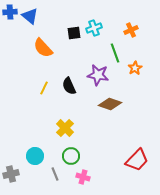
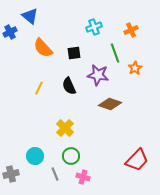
blue cross: moved 20 px down; rotated 24 degrees counterclockwise
cyan cross: moved 1 px up
black square: moved 20 px down
yellow line: moved 5 px left
